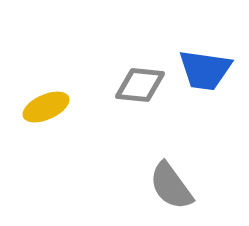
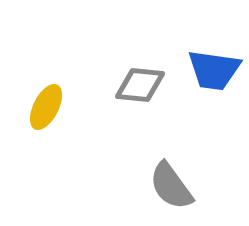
blue trapezoid: moved 9 px right
yellow ellipse: rotated 39 degrees counterclockwise
